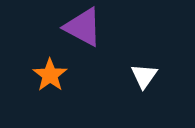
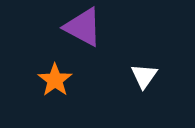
orange star: moved 5 px right, 5 px down
